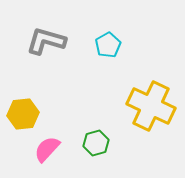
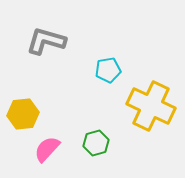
cyan pentagon: moved 25 px down; rotated 20 degrees clockwise
